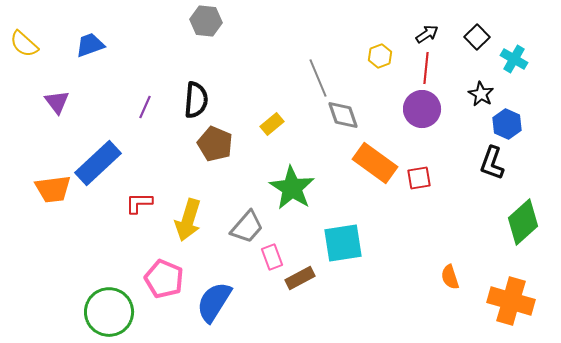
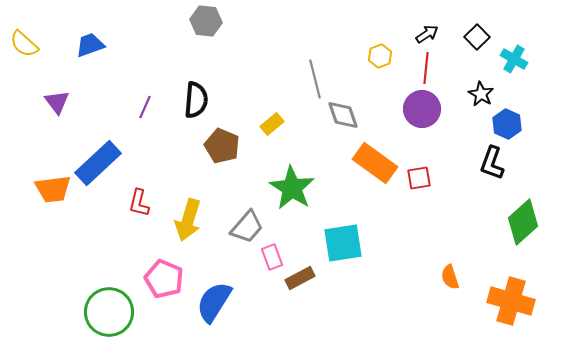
gray line: moved 3 px left, 1 px down; rotated 9 degrees clockwise
brown pentagon: moved 7 px right, 2 px down
red L-shape: rotated 76 degrees counterclockwise
